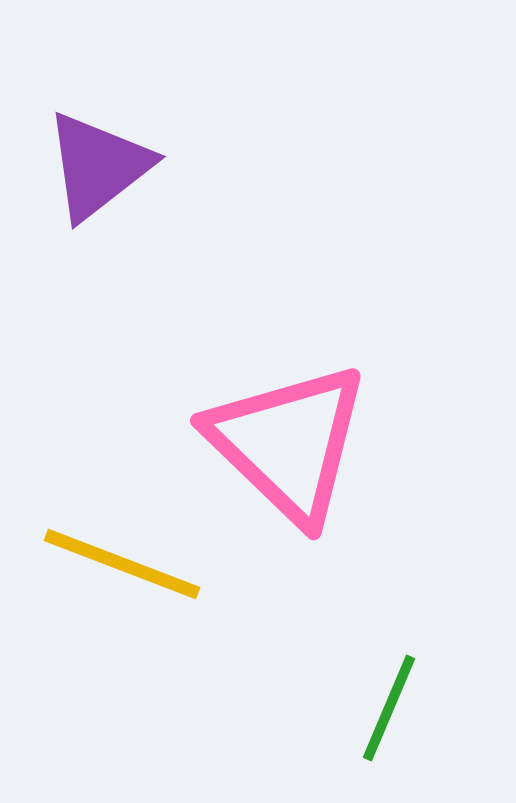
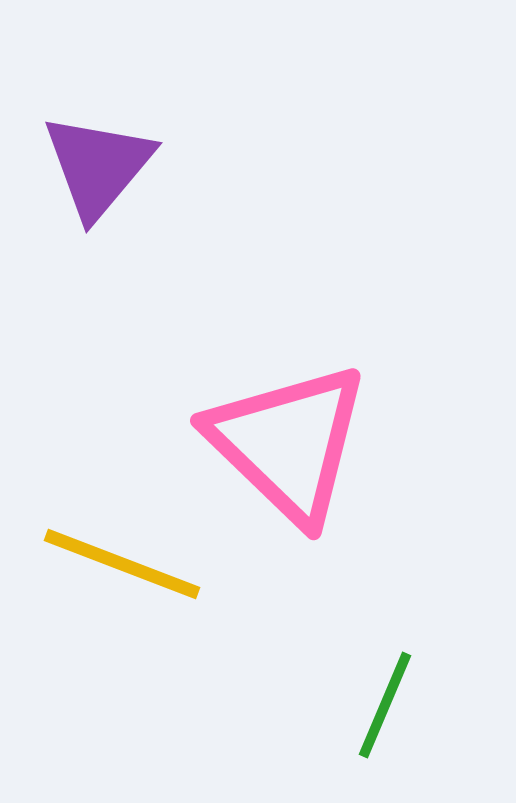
purple triangle: rotated 12 degrees counterclockwise
green line: moved 4 px left, 3 px up
